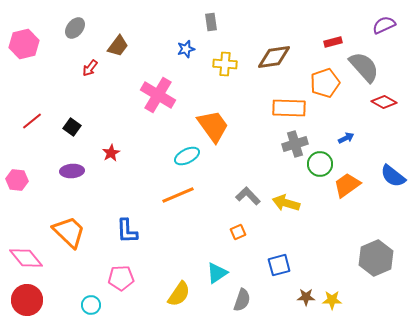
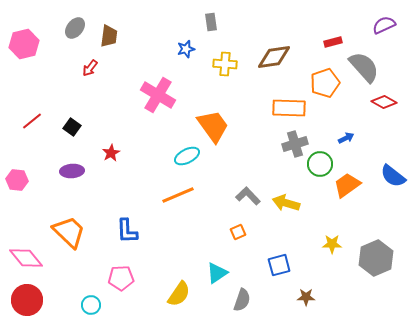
brown trapezoid at (118, 46): moved 9 px left, 10 px up; rotated 30 degrees counterclockwise
yellow star at (332, 300): moved 56 px up
